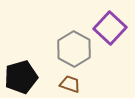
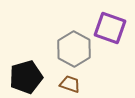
purple square: rotated 24 degrees counterclockwise
black pentagon: moved 5 px right
